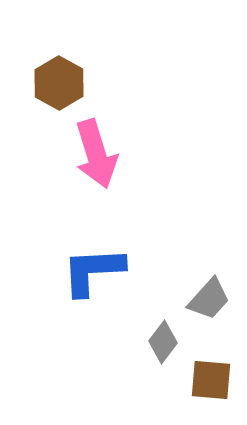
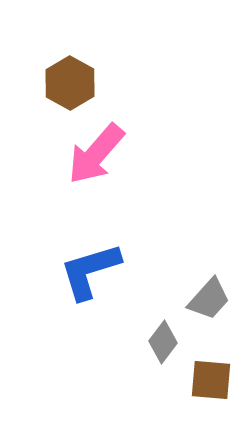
brown hexagon: moved 11 px right
pink arrow: rotated 58 degrees clockwise
blue L-shape: moved 3 px left; rotated 14 degrees counterclockwise
